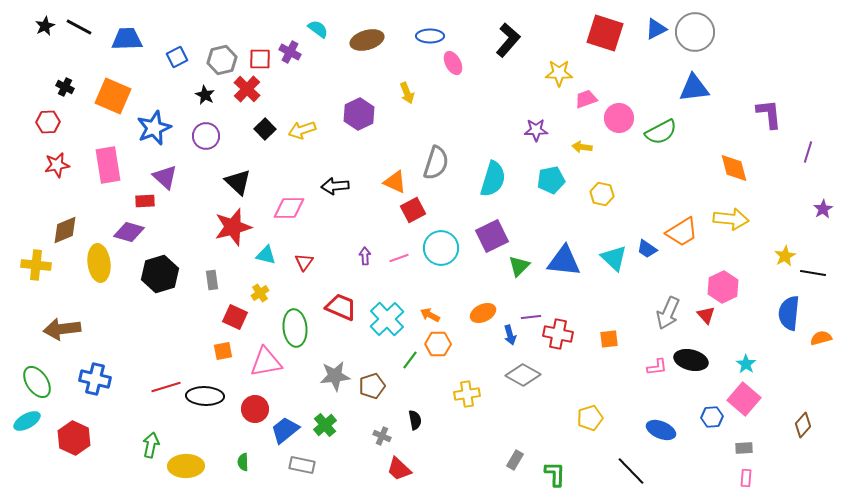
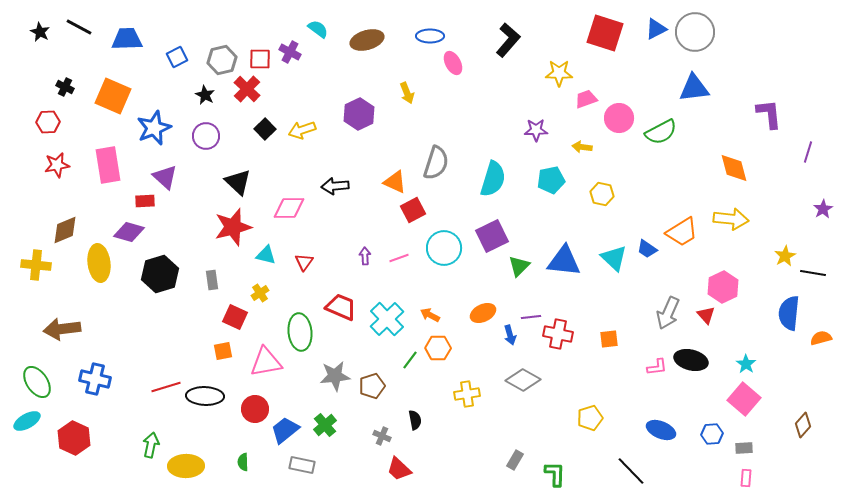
black star at (45, 26): moved 5 px left, 6 px down; rotated 18 degrees counterclockwise
cyan circle at (441, 248): moved 3 px right
green ellipse at (295, 328): moved 5 px right, 4 px down
orange hexagon at (438, 344): moved 4 px down
gray diamond at (523, 375): moved 5 px down
blue hexagon at (712, 417): moved 17 px down
